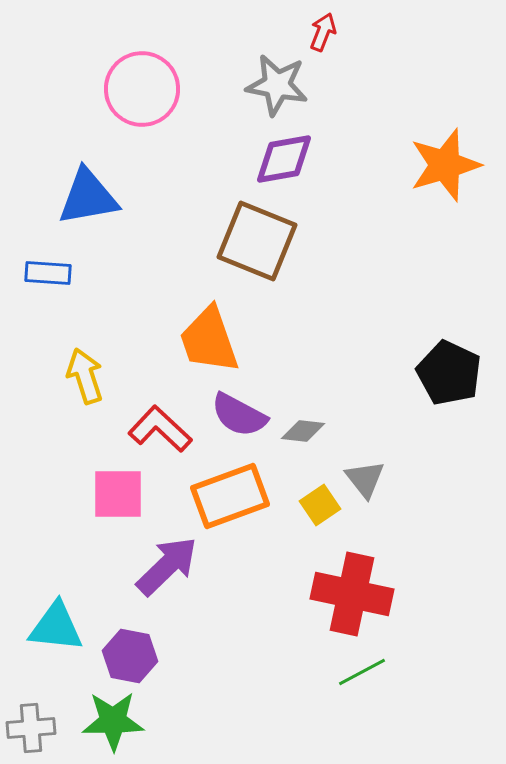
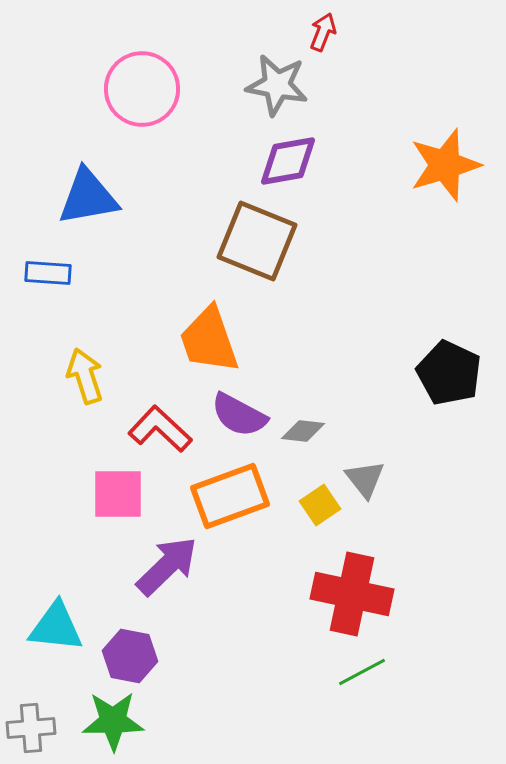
purple diamond: moved 4 px right, 2 px down
